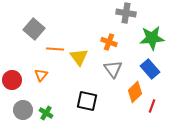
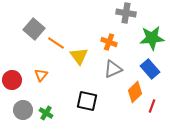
orange line: moved 1 px right, 6 px up; rotated 30 degrees clockwise
yellow triangle: moved 1 px up
gray triangle: rotated 42 degrees clockwise
